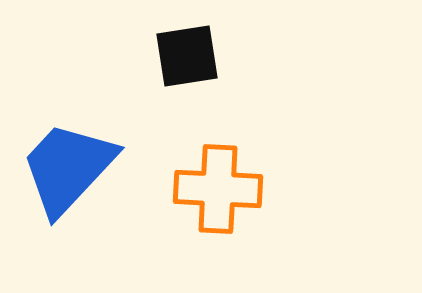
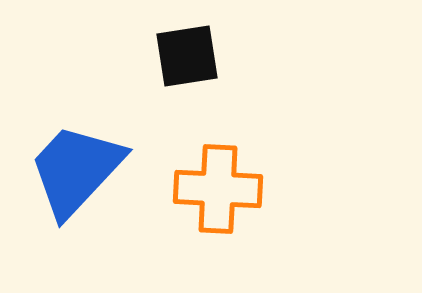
blue trapezoid: moved 8 px right, 2 px down
